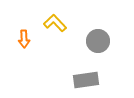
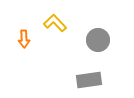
gray circle: moved 1 px up
gray rectangle: moved 3 px right
